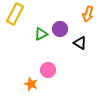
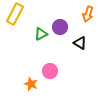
purple circle: moved 2 px up
pink circle: moved 2 px right, 1 px down
